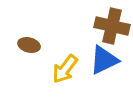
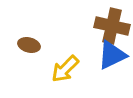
blue triangle: moved 8 px right, 5 px up
yellow arrow: rotated 8 degrees clockwise
